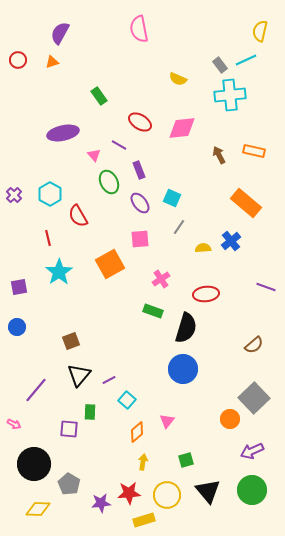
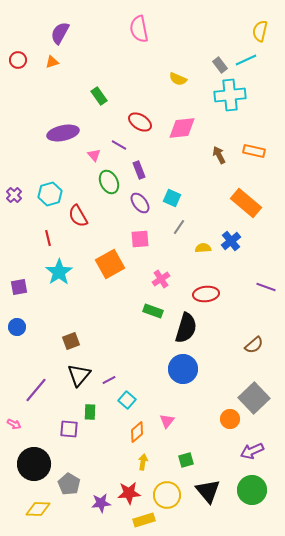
cyan hexagon at (50, 194): rotated 15 degrees clockwise
